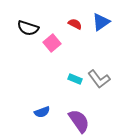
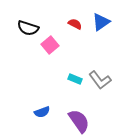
pink square: moved 2 px left, 2 px down
gray L-shape: moved 1 px right, 1 px down
